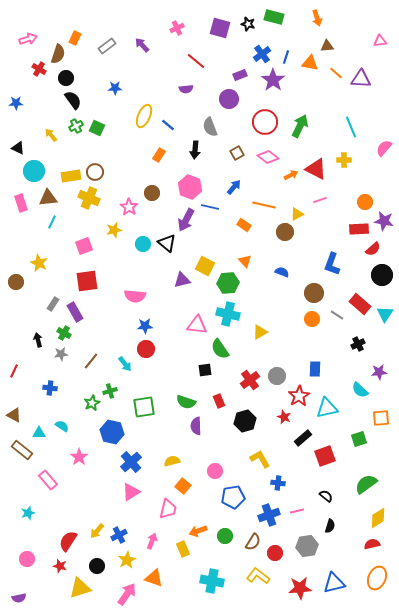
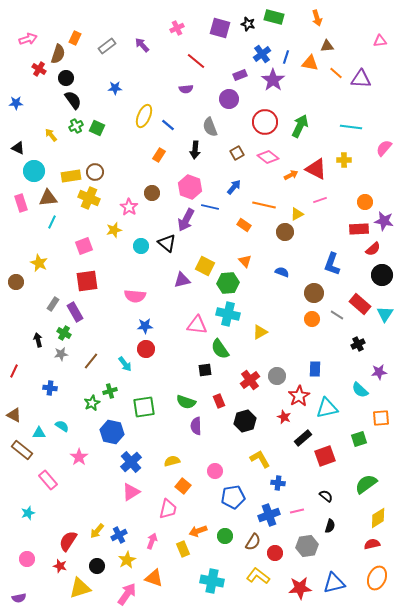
cyan line at (351, 127): rotated 60 degrees counterclockwise
cyan circle at (143, 244): moved 2 px left, 2 px down
